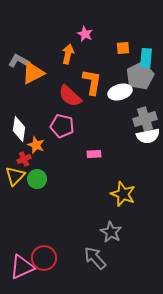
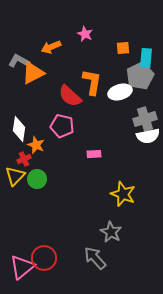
orange arrow: moved 17 px left, 7 px up; rotated 126 degrees counterclockwise
pink triangle: rotated 16 degrees counterclockwise
